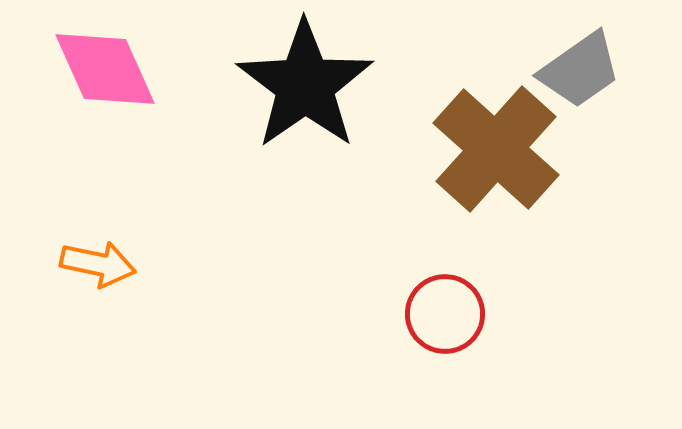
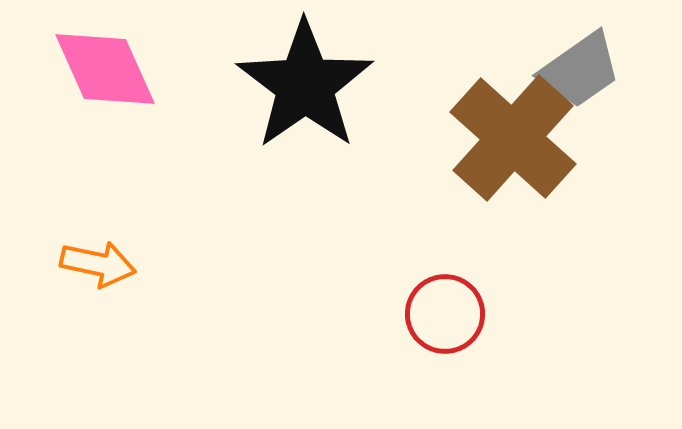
brown cross: moved 17 px right, 11 px up
